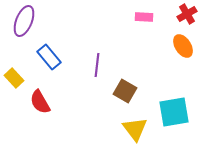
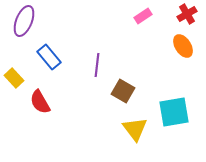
pink rectangle: moved 1 px left, 1 px up; rotated 36 degrees counterclockwise
brown square: moved 2 px left
